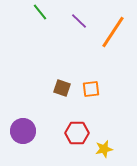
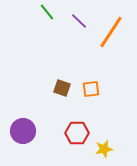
green line: moved 7 px right
orange line: moved 2 px left
